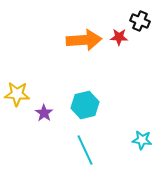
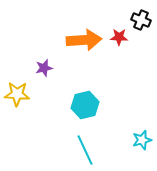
black cross: moved 1 px right, 1 px up
purple star: moved 45 px up; rotated 24 degrees clockwise
cyan star: rotated 24 degrees counterclockwise
